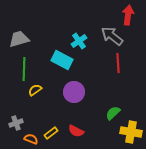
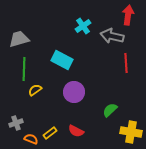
gray arrow: rotated 25 degrees counterclockwise
cyan cross: moved 4 px right, 15 px up
red line: moved 8 px right
green semicircle: moved 3 px left, 3 px up
yellow rectangle: moved 1 px left
